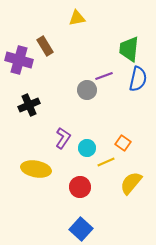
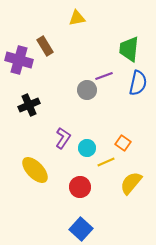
blue semicircle: moved 4 px down
yellow ellipse: moved 1 px left, 1 px down; rotated 36 degrees clockwise
